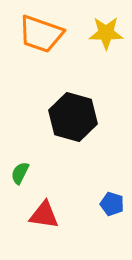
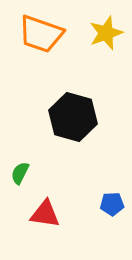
yellow star: rotated 20 degrees counterclockwise
blue pentagon: rotated 20 degrees counterclockwise
red triangle: moved 1 px right, 1 px up
